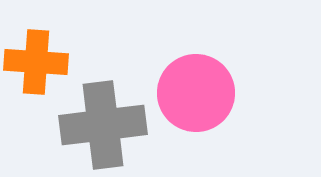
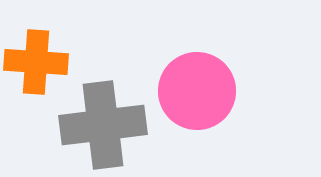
pink circle: moved 1 px right, 2 px up
